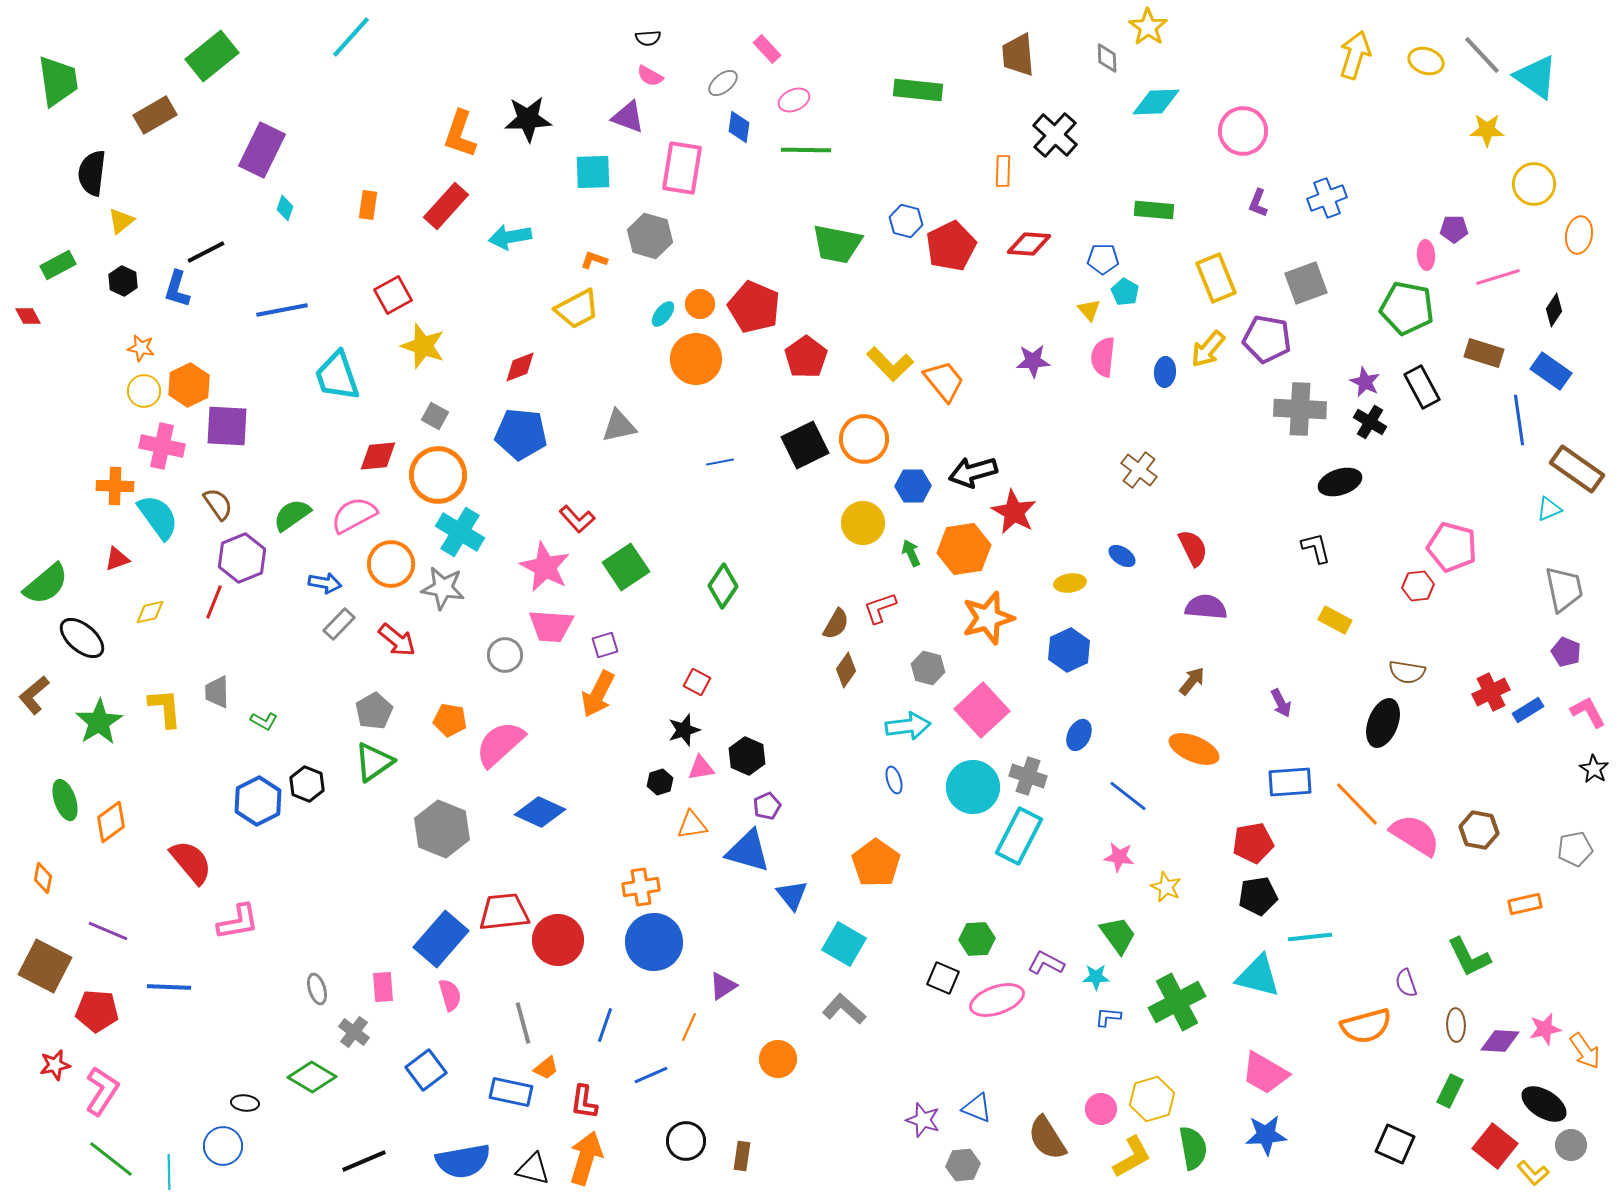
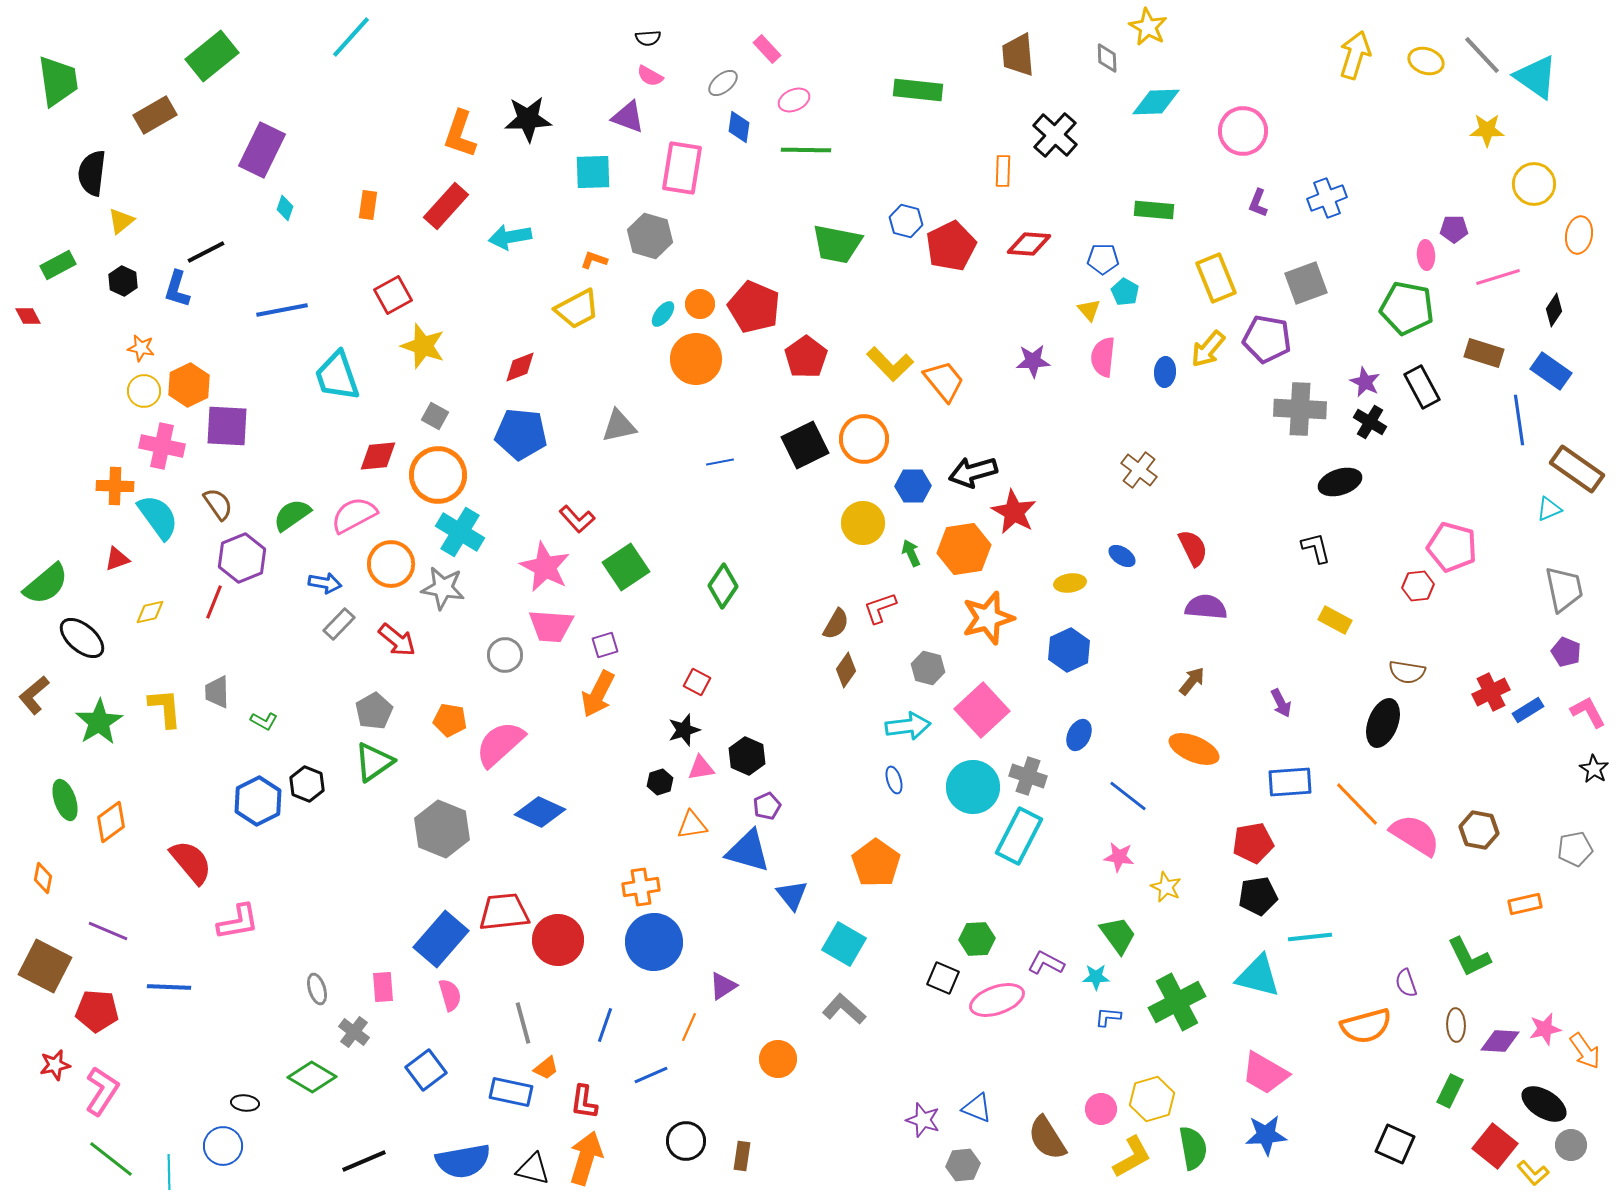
yellow star at (1148, 27): rotated 6 degrees counterclockwise
